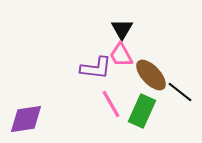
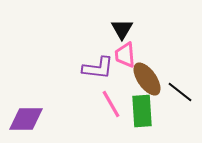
pink trapezoid: moved 4 px right; rotated 24 degrees clockwise
purple L-shape: moved 2 px right
brown ellipse: moved 4 px left, 4 px down; rotated 8 degrees clockwise
green rectangle: rotated 28 degrees counterclockwise
purple diamond: rotated 9 degrees clockwise
